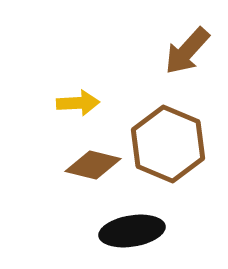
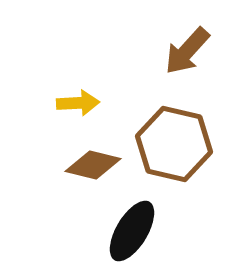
brown hexagon: moved 6 px right; rotated 10 degrees counterclockwise
black ellipse: rotated 50 degrees counterclockwise
